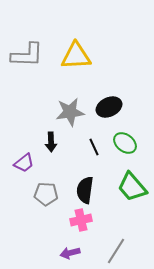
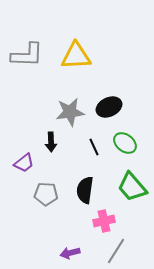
pink cross: moved 23 px right, 1 px down
